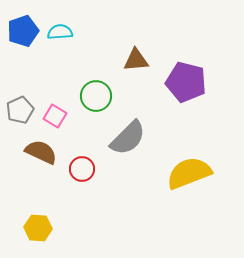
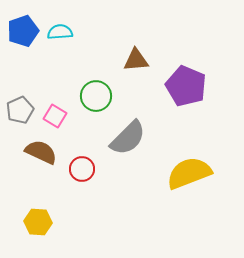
purple pentagon: moved 4 px down; rotated 9 degrees clockwise
yellow hexagon: moved 6 px up
